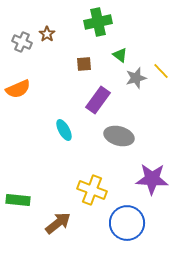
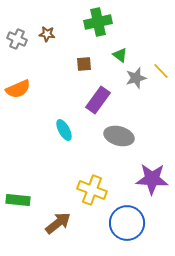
brown star: rotated 28 degrees counterclockwise
gray cross: moved 5 px left, 3 px up
